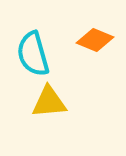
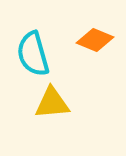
yellow triangle: moved 3 px right, 1 px down
